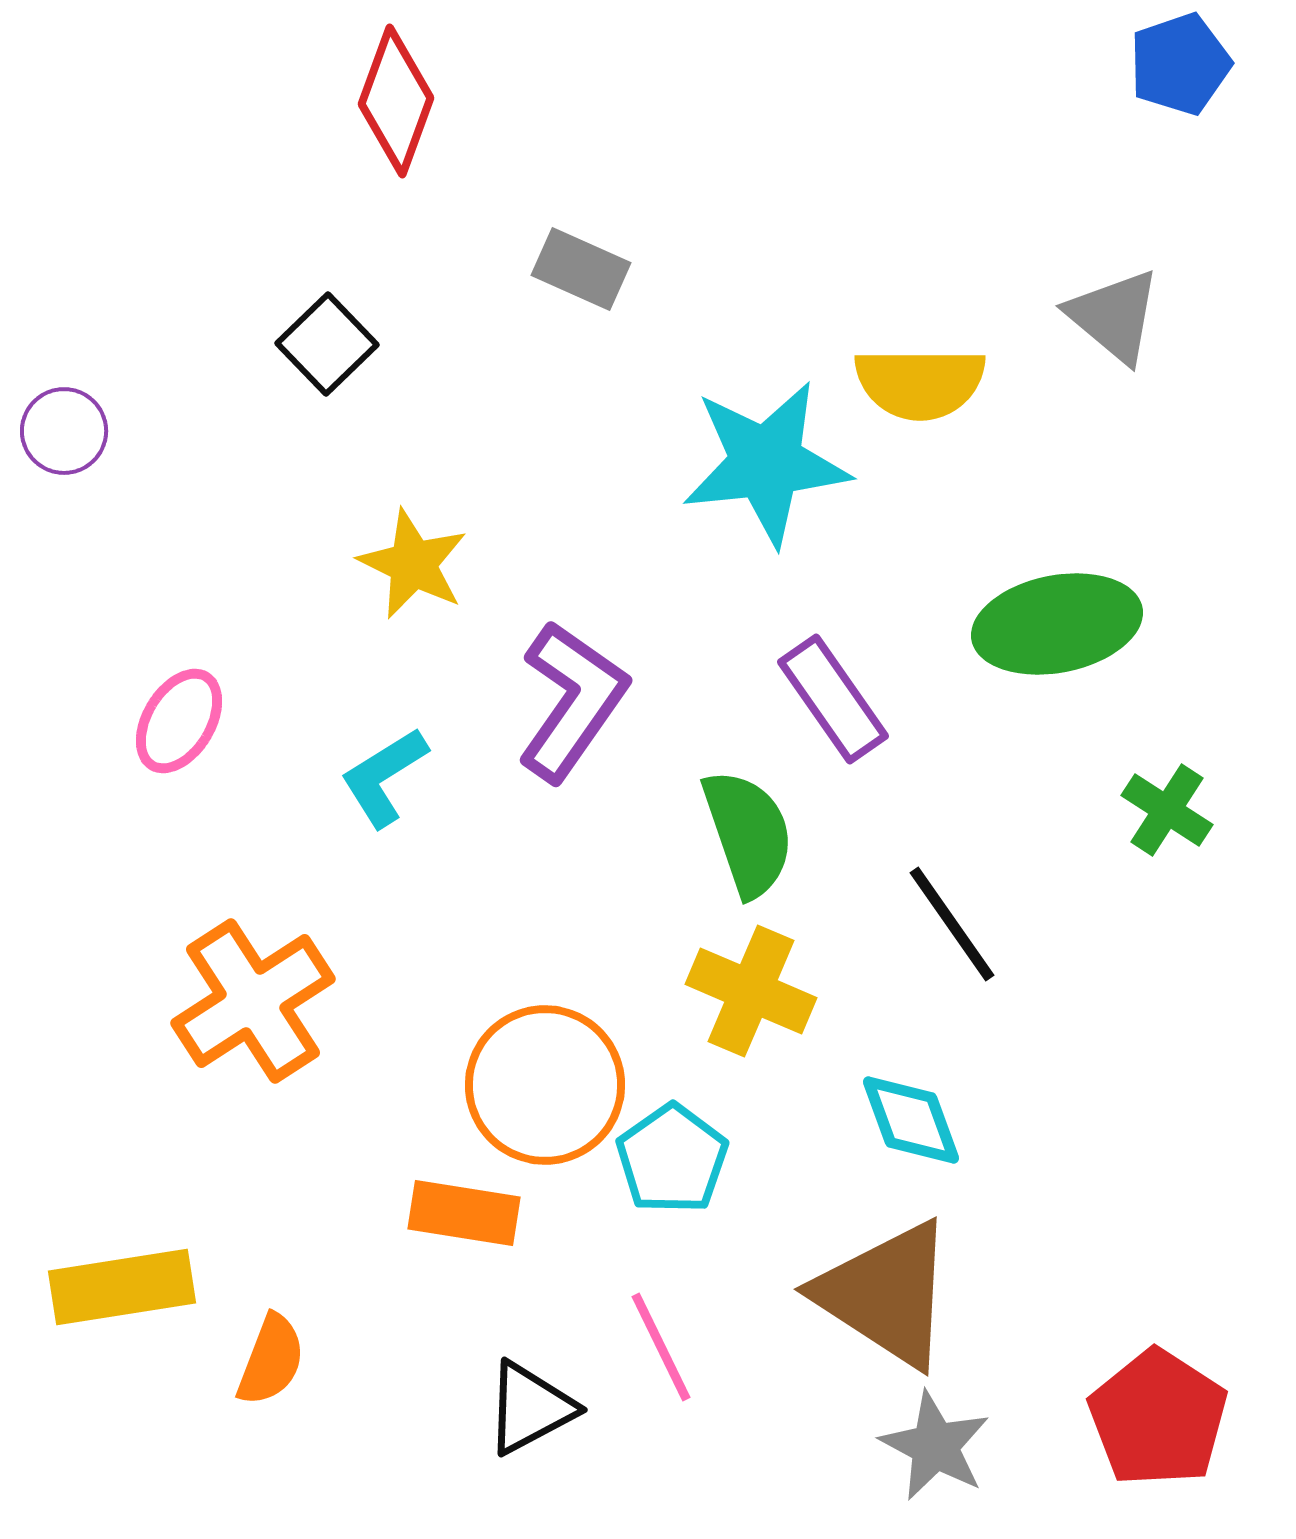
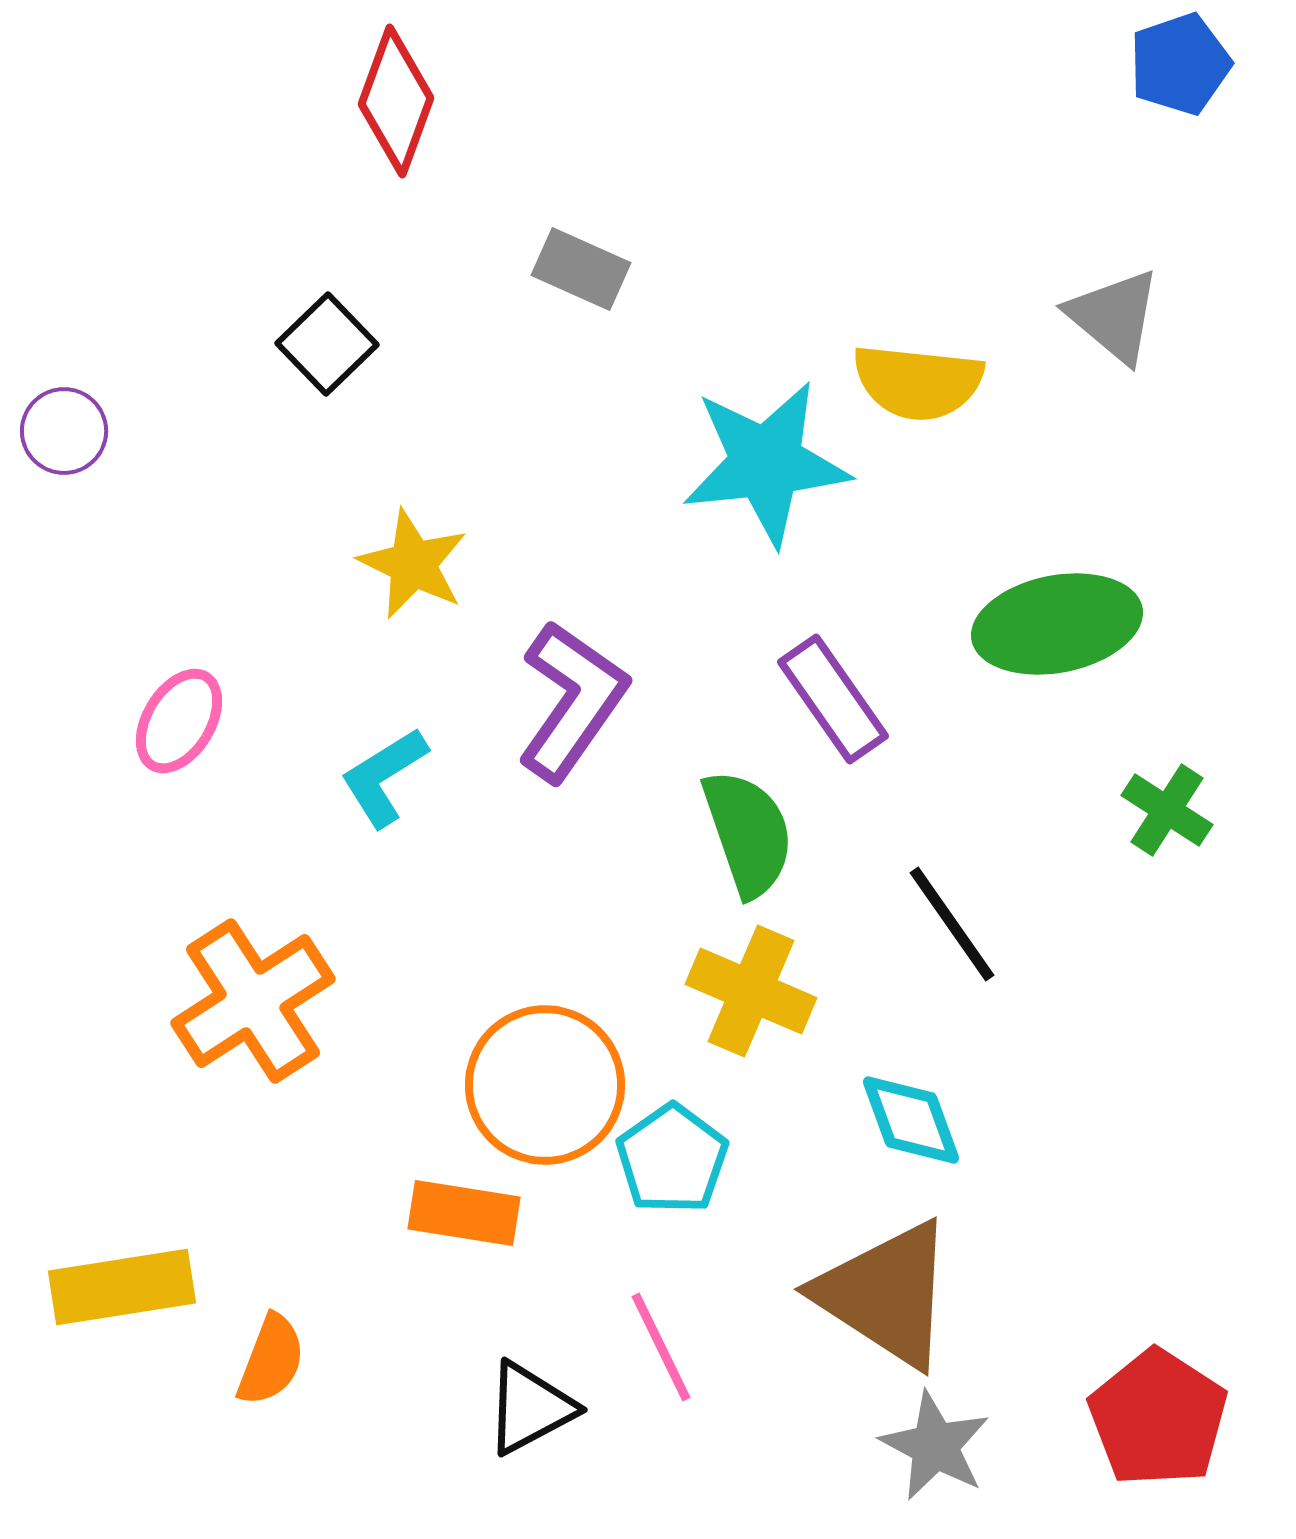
yellow semicircle: moved 2 px left, 1 px up; rotated 6 degrees clockwise
